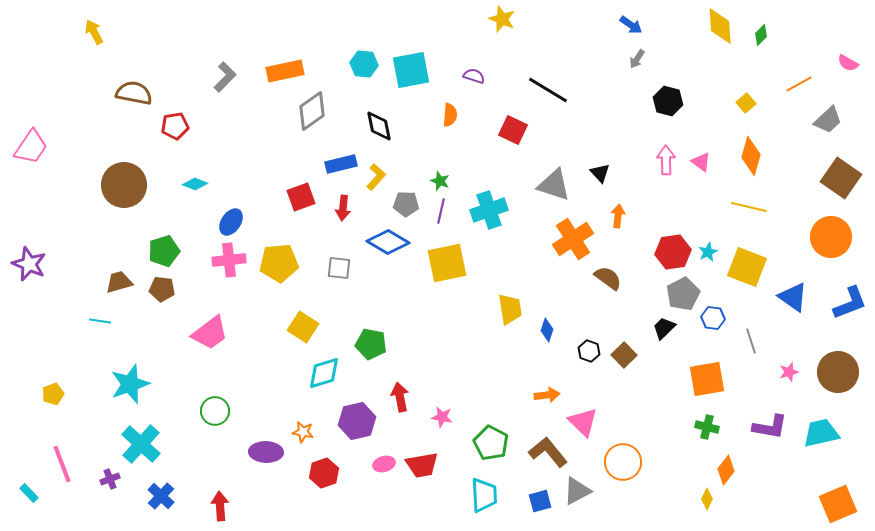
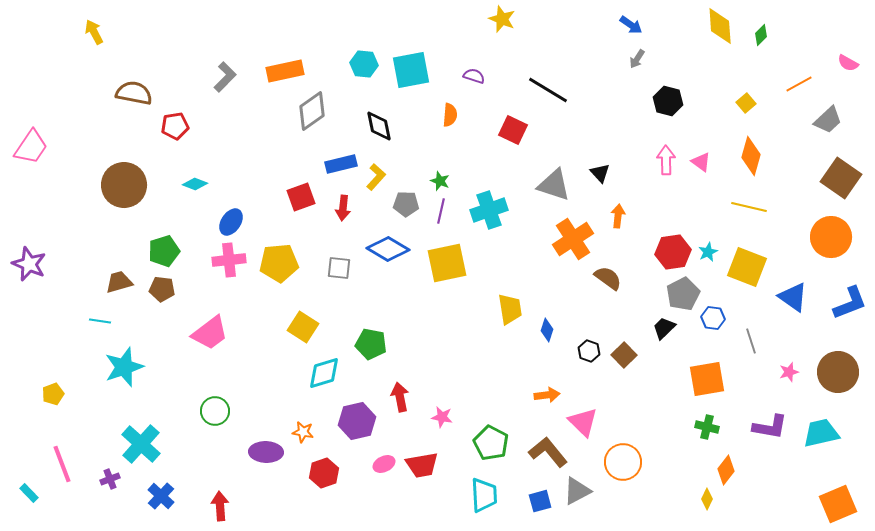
blue diamond at (388, 242): moved 7 px down
cyan star at (130, 384): moved 6 px left, 17 px up
pink ellipse at (384, 464): rotated 10 degrees counterclockwise
